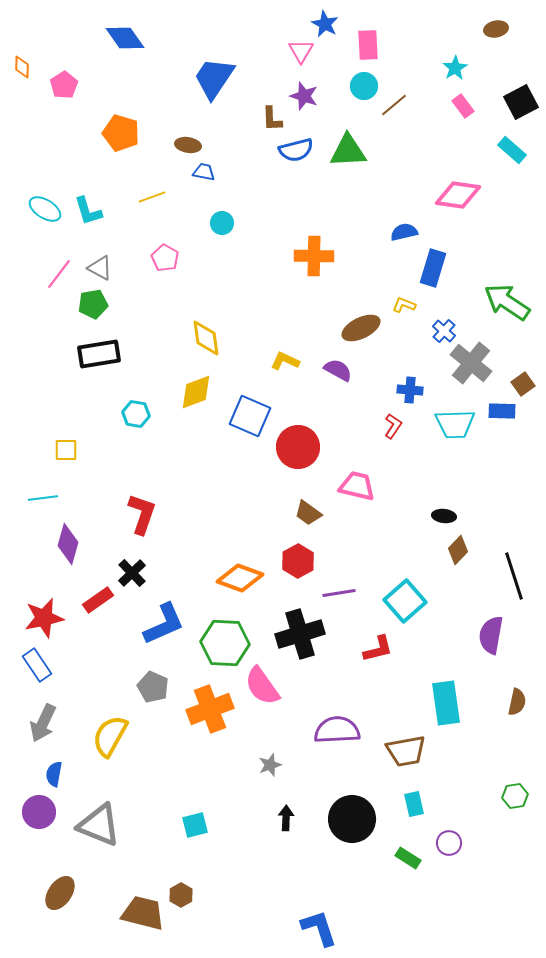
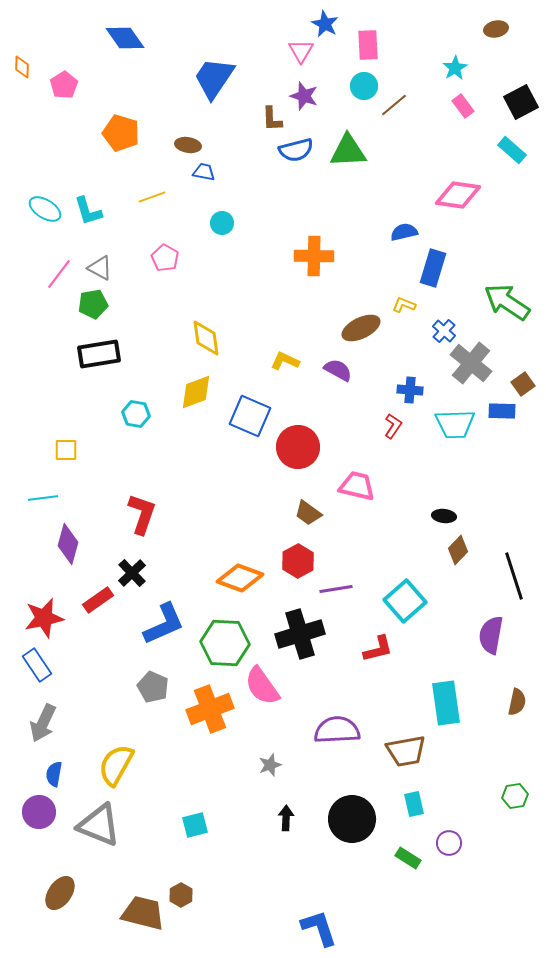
purple line at (339, 593): moved 3 px left, 4 px up
yellow semicircle at (110, 736): moved 6 px right, 29 px down
